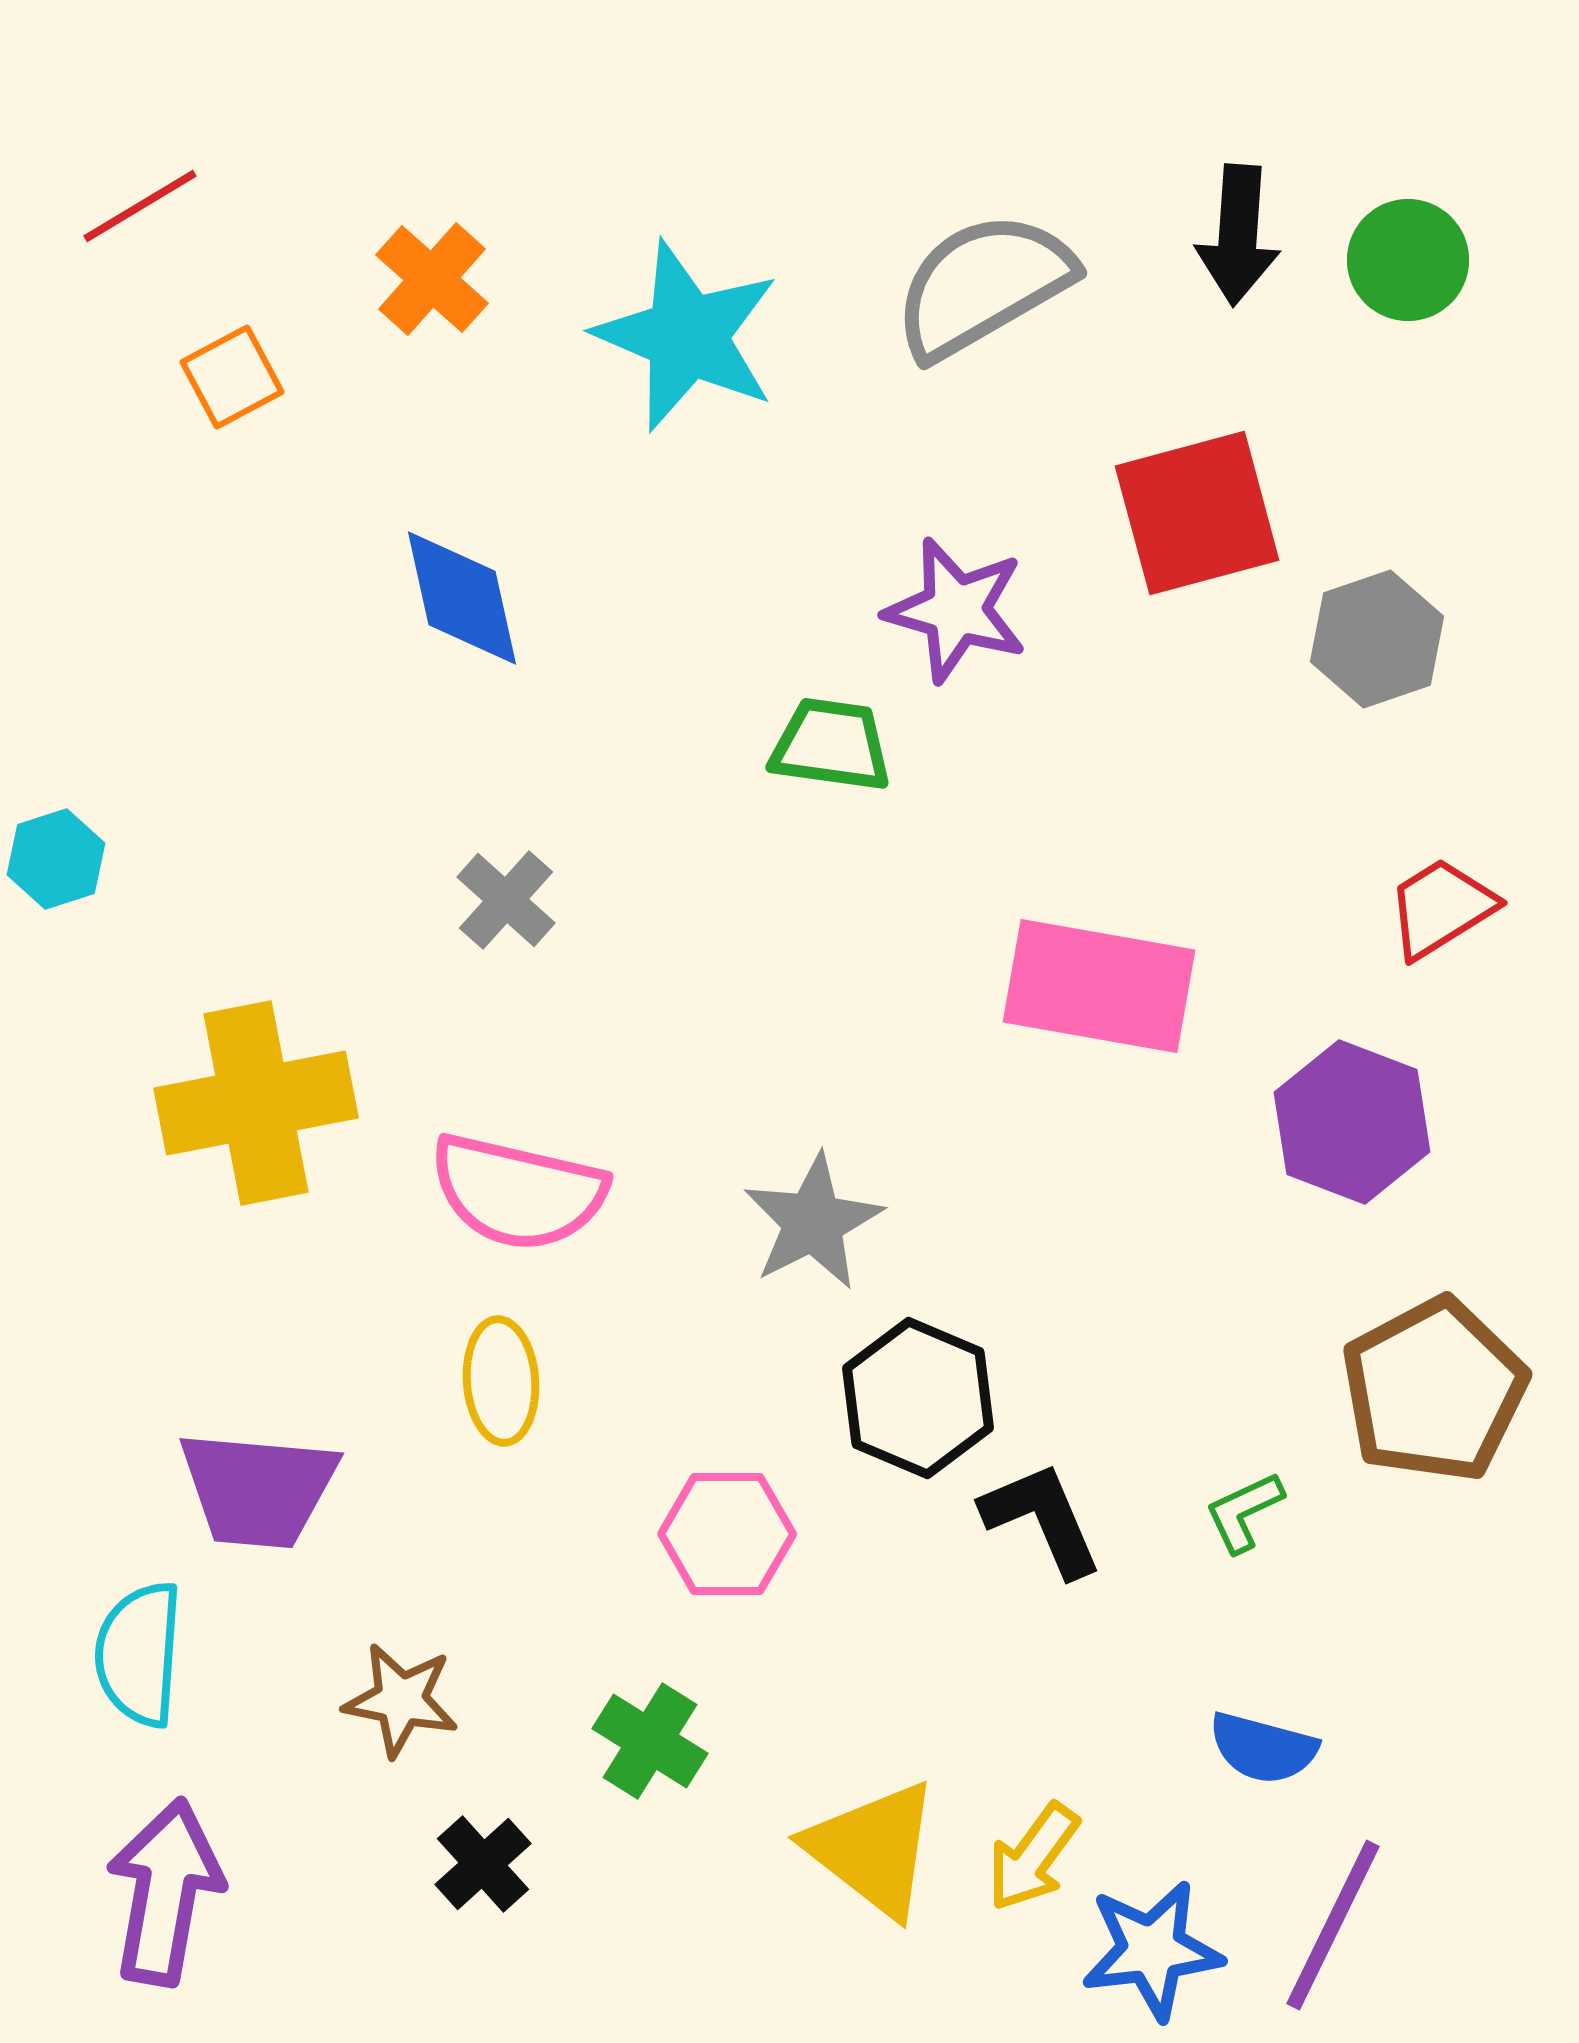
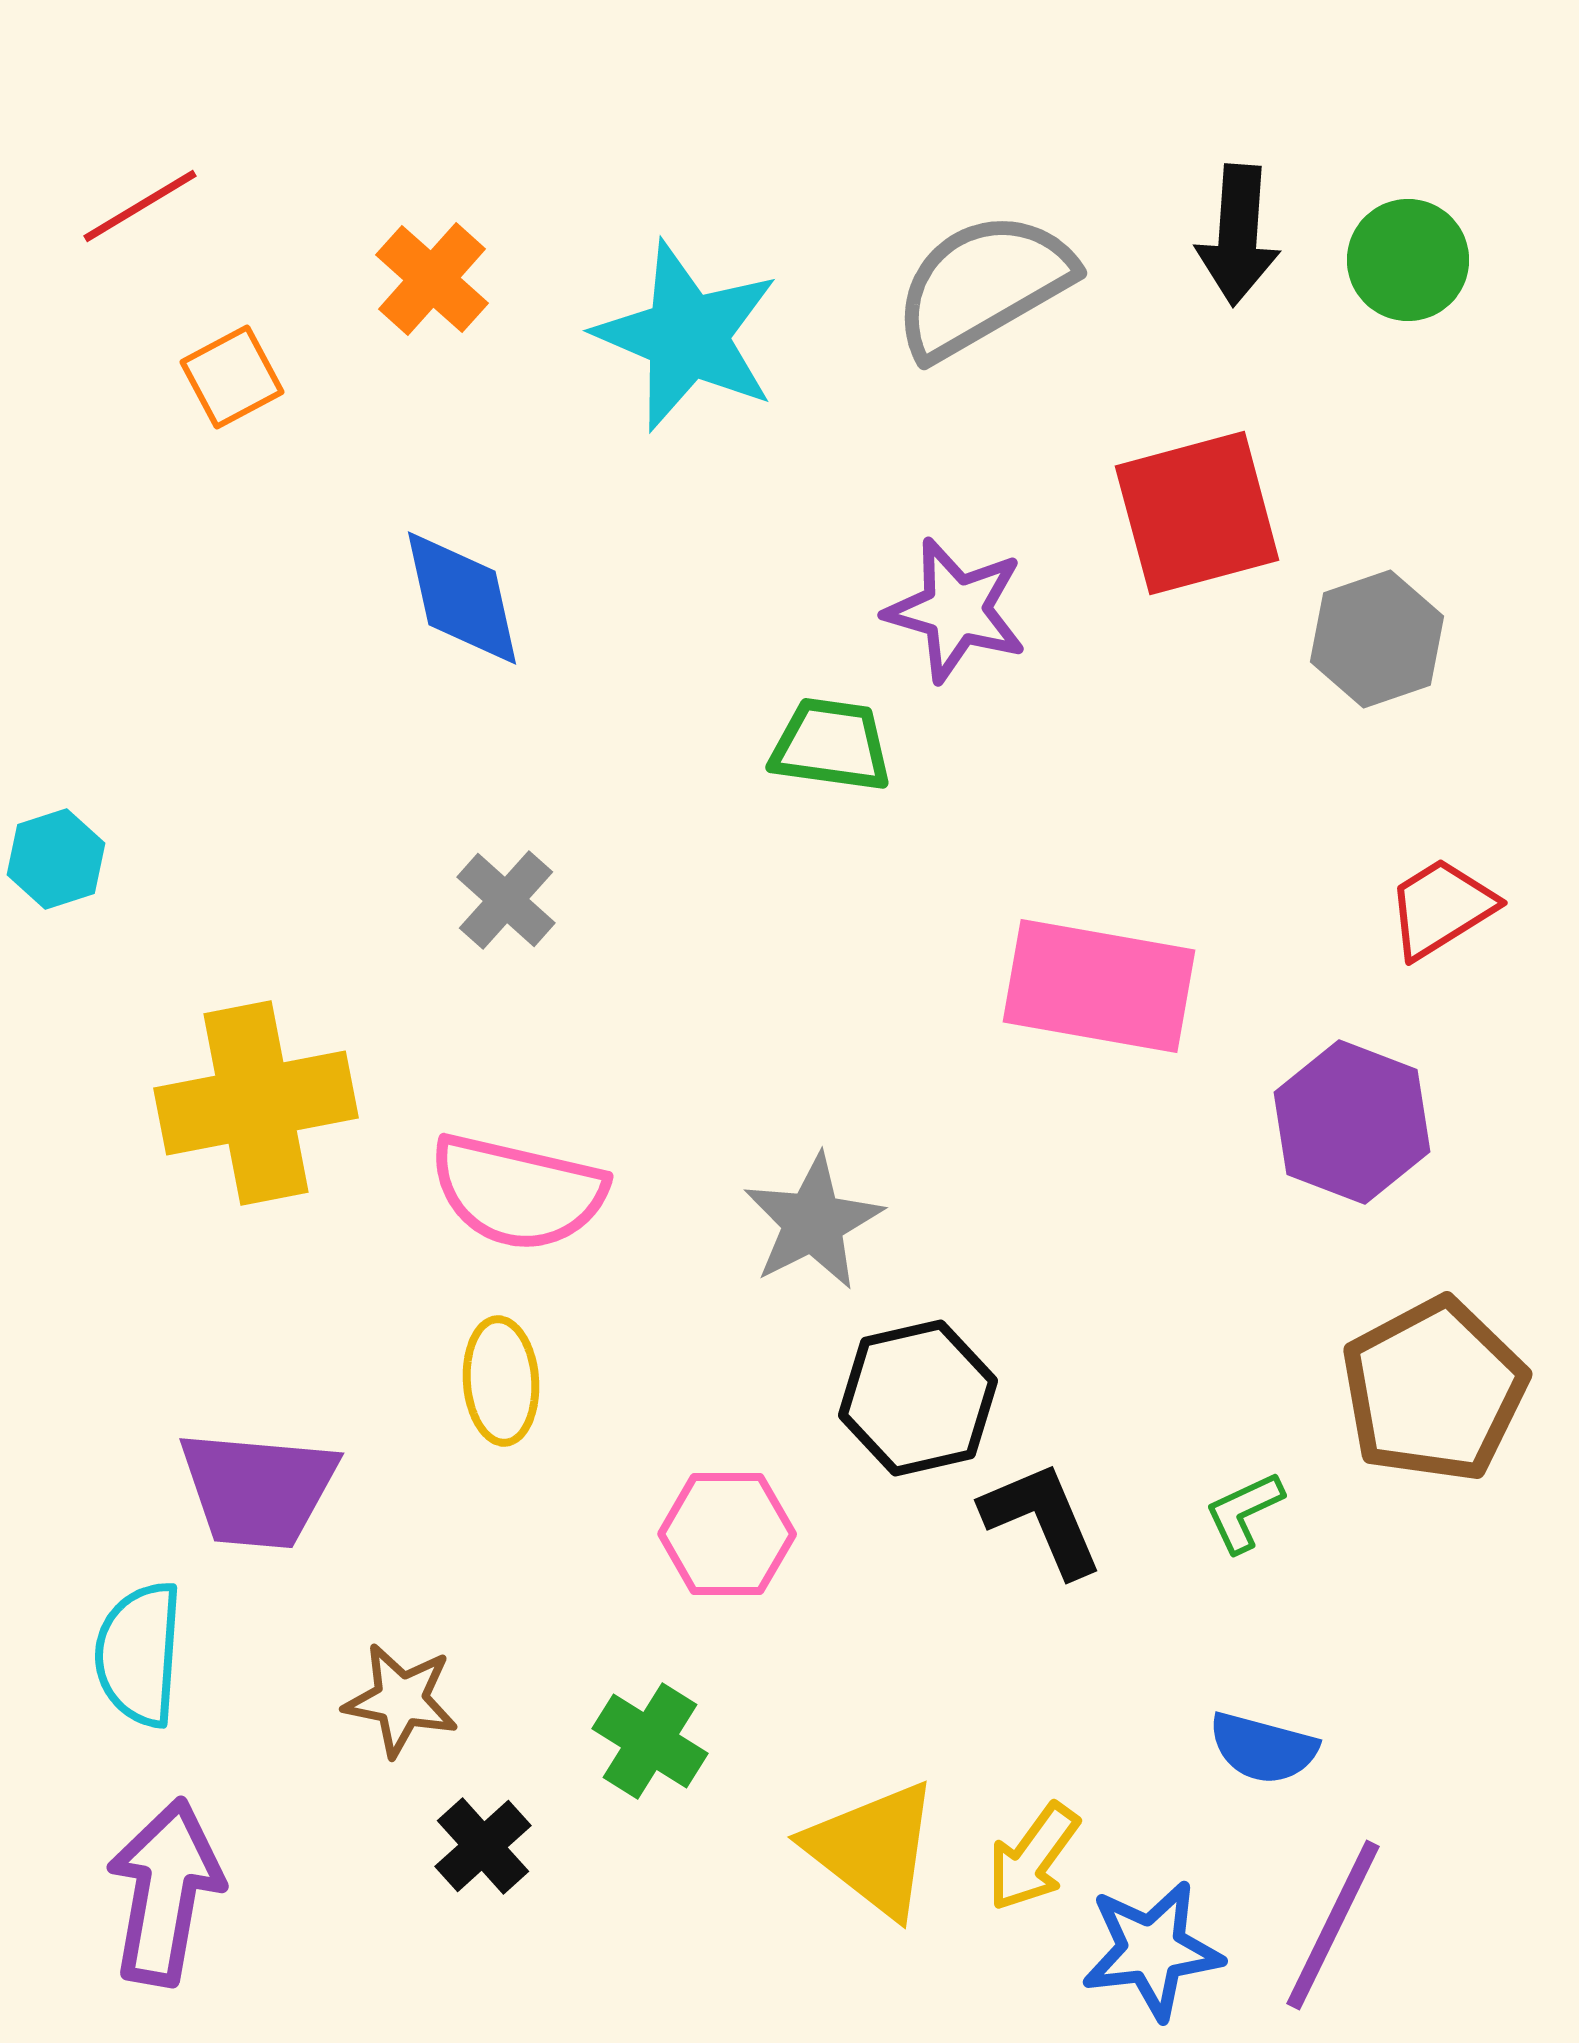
black hexagon: rotated 24 degrees clockwise
black cross: moved 18 px up
